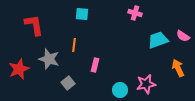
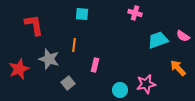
orange arrow: rotated 18 degrees counterclockwise
